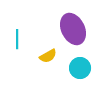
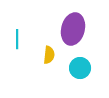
purple ellipse: rotated 40 degrees clockwise
yellow semicircle: moved 1 px right, 1 px up; rotated 54 degrees counterclockwise
